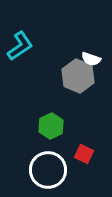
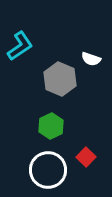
gray hexagon: moved 18 px left, 3 px down
red square: moved 2 px right, 3 px down; rotated 18 degrees clockwise
